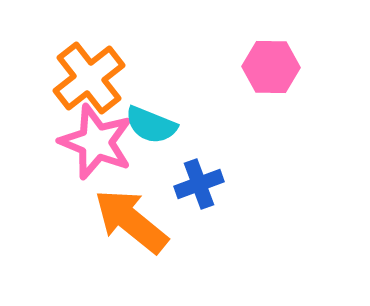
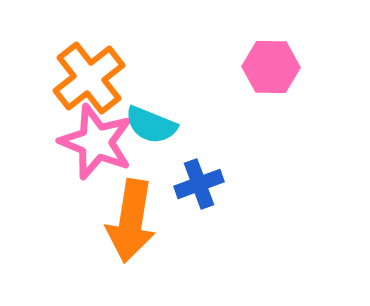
orange arrow: rotated 120 degrees counterclockwise
